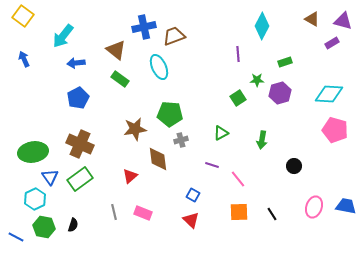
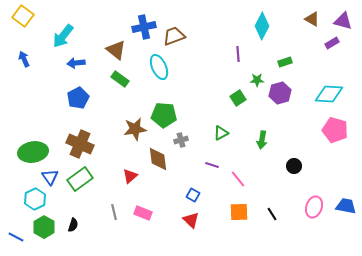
green pentagon at (170, 114): moved 6 px left, 1 px down
green hexagon at (44, 227): rotated 20 degrees clockwise
